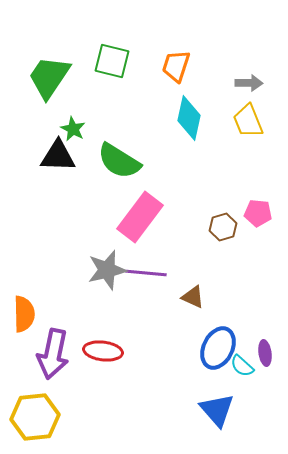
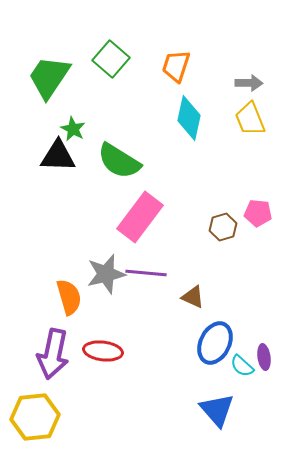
green square: moved 1 px left, 2 px up; rotated 27 degrees clockwise
yellow trapezoid: moved 2 px right, 2 px up
gray star: moved 1 px left, 4 px down
orange semicircle: moved 45 px right, 17 px up; rotated 15 degrees counterclockwise
blue ellipse: moved 3 px left, 5 px up
purple ellipse: moved 1 px left, 4 px down
